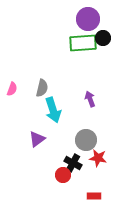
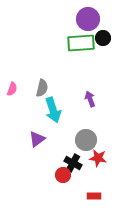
green rectangle: moved 2 px left
